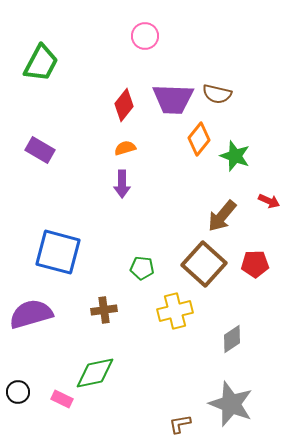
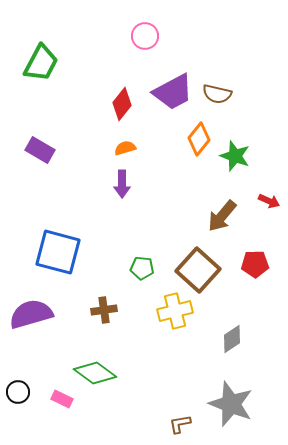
purple trapezoid: moved 7 px up; rotated 30 degrees counterclockwise
red diamond: moved 2 px left, 1 px up
brown square: moved 6 px left, 6 px down
green diamond: rotated 48 degrees clockwise
